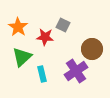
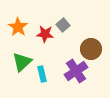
gray square: rotated 24 degrees clockwise
red star: moved 3 px up
brown circle: moved 1 px left
green triangle: moved 5 px down
